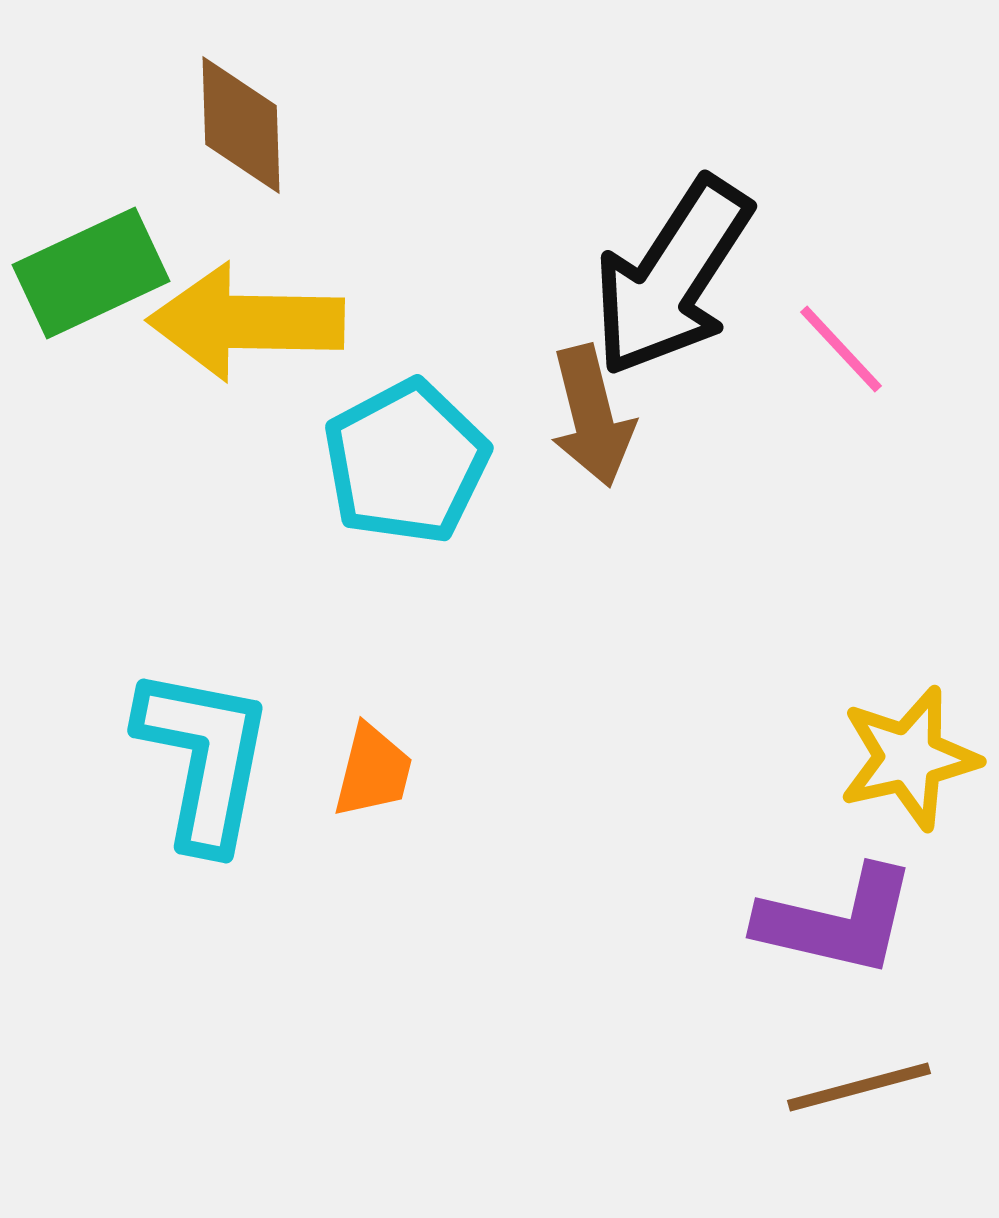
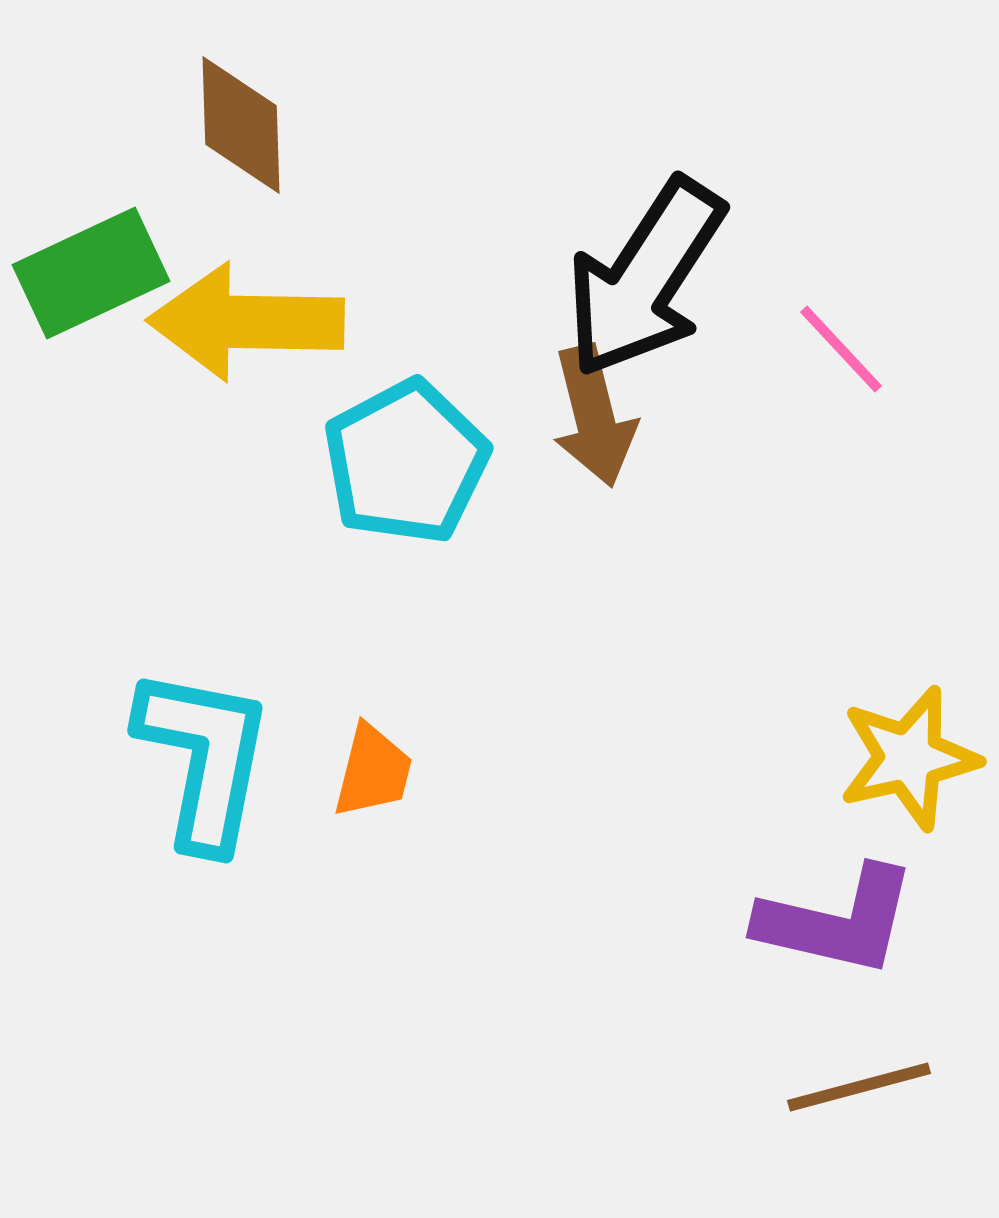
black arrow: moved 27 px left, 1 px down
brown arrow: moved 2 px right
